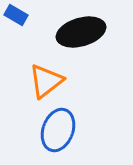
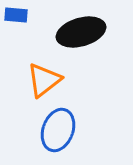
blue rectangle: rotated 25 degrees counterclockwise
orange triangle: moved 2 px left, 1 px up
